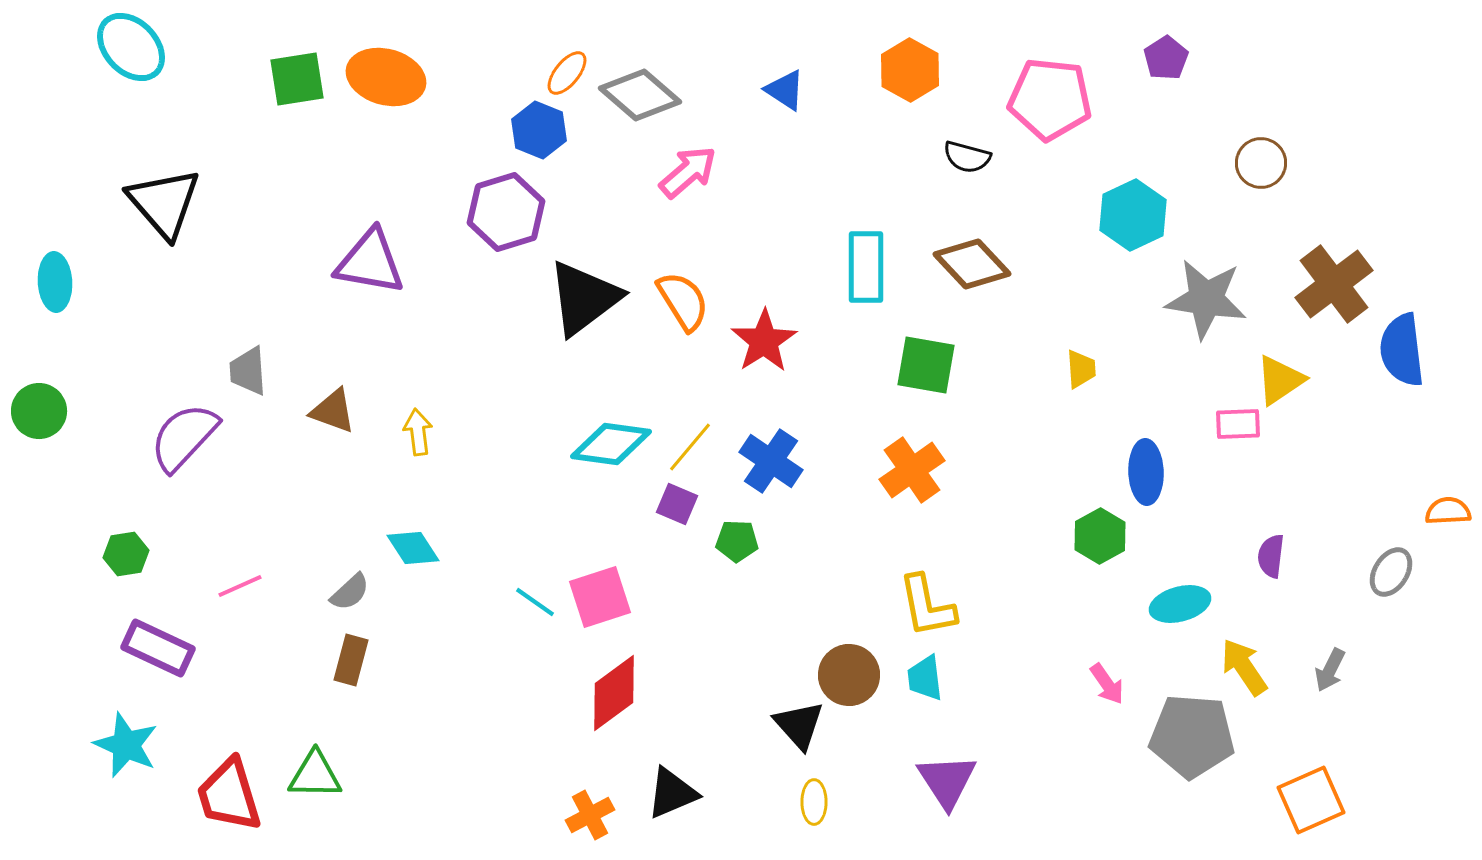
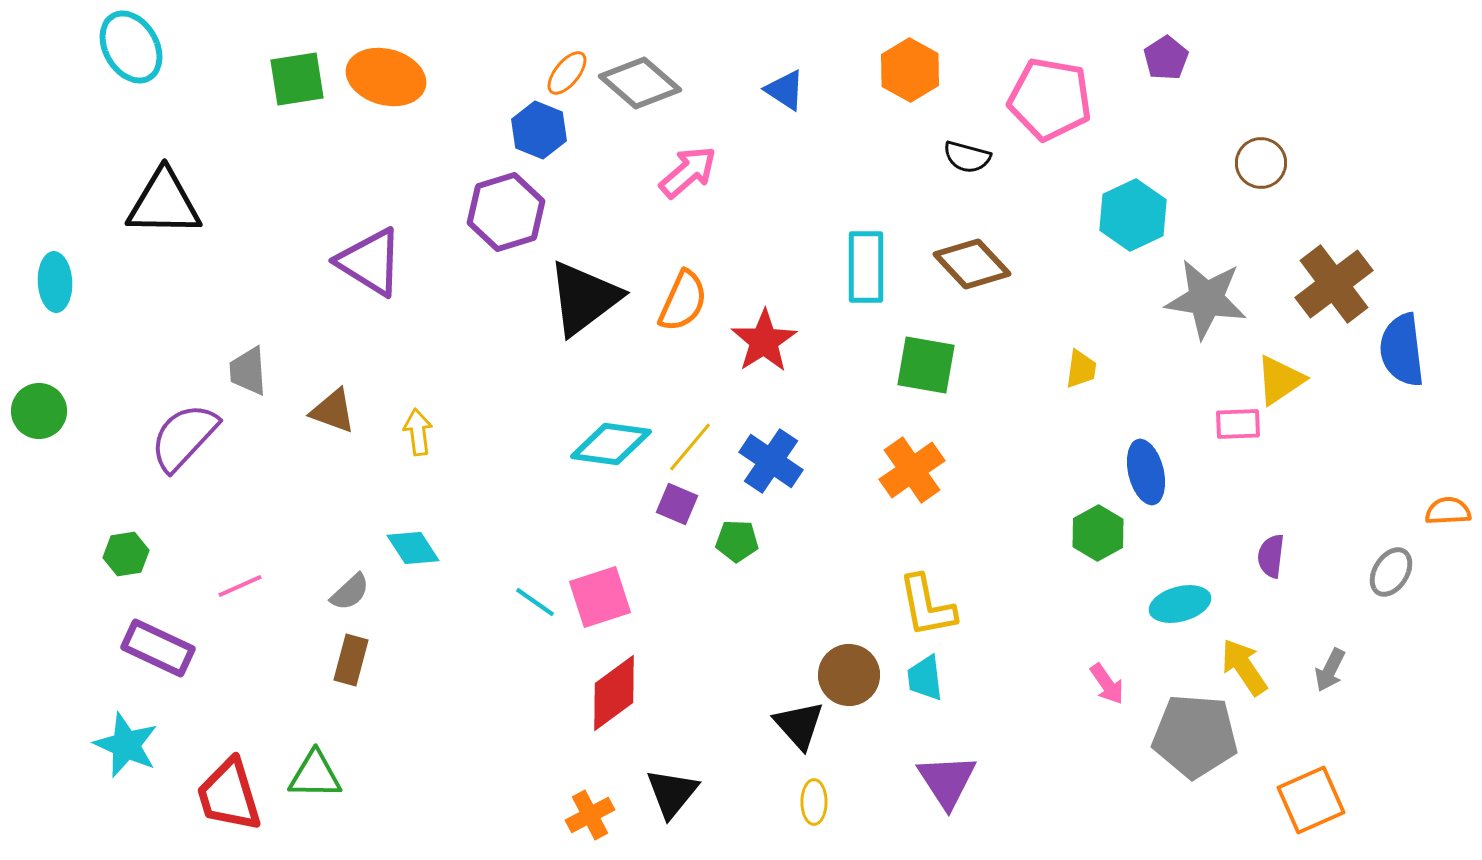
cyan ellipse at (131, 47): rotated 14 degrees clockwise
gray diamond at (640, 95): moved 12 px up
pink pentagon at (1050, 99): rotated 4 degrees clockwise
black triangle at (164, 203): rotated 48 degrees counterclockwise
purple triangle at (370, 262): rotated 22 degrees clockwise
orange semicircle at (683, 301): rotated 56 degrees clockwise
yellow trapezoid at (1081, 369): rotated 12 degrees clockwise
blue ellipse at (1146, 472): rotated 12 degrees counterclockwise
green hexagon at (1100, 536): moved 2 px left, 3 px up
gray pentagon at (1192, 736): moved 3 px right
black triangle at (672, 793): rotated 28 degrees counterclockwise
